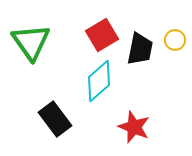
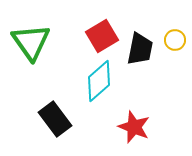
red square: moved 1 px down
